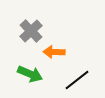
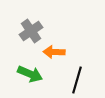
gray cross: rotated 10 degrees clockwise
black line: rotated 36 degrees counterclockwise
